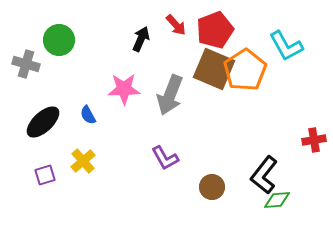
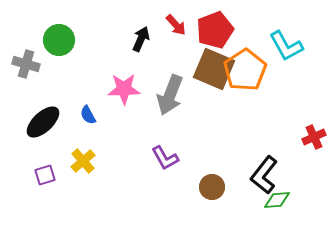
red cross: moved 3 px up; rotated 15 degrees counterclockwise
